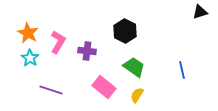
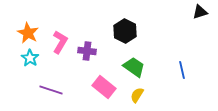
pink L-shape: moved 2 px right
